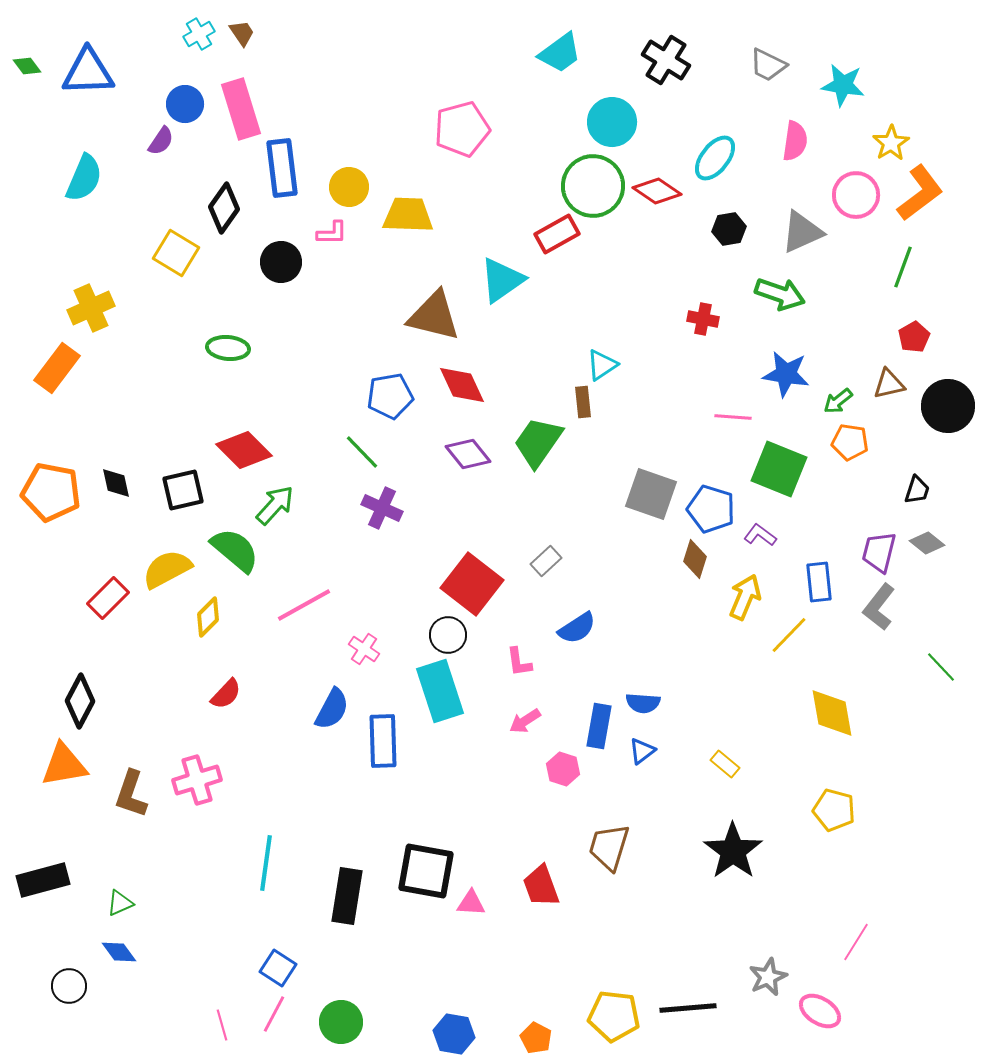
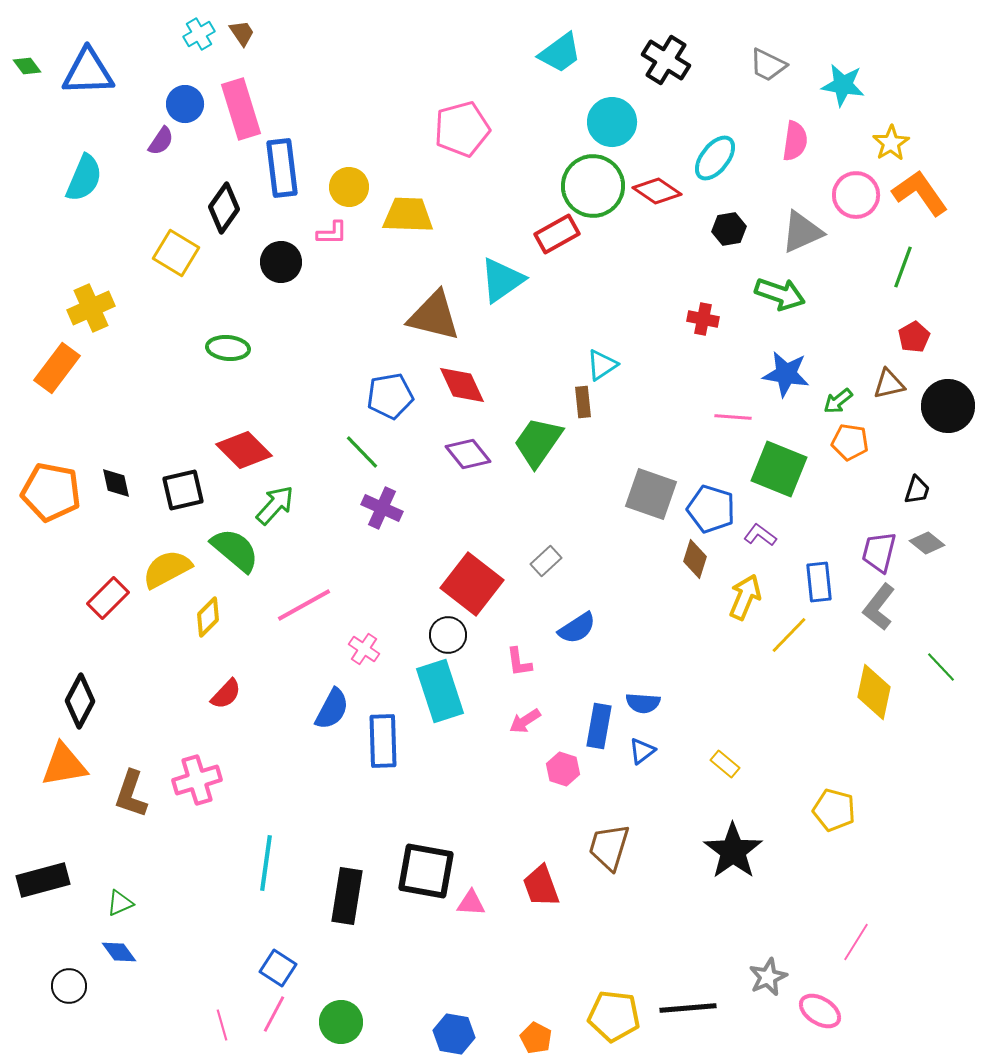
orange L-shape at (920, 193): rotated 88 degrees counterclockwise
yellow diamond at (832, 713): moved 42 px right, 21 px up; rotated 22 degrees clockwise
